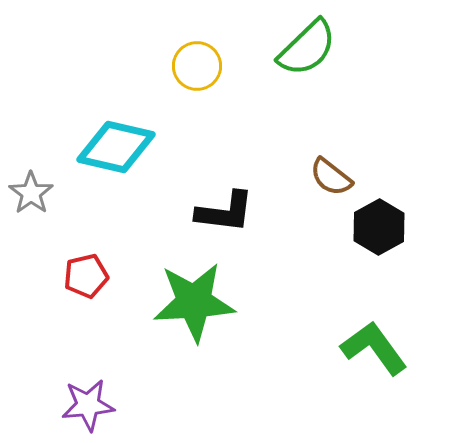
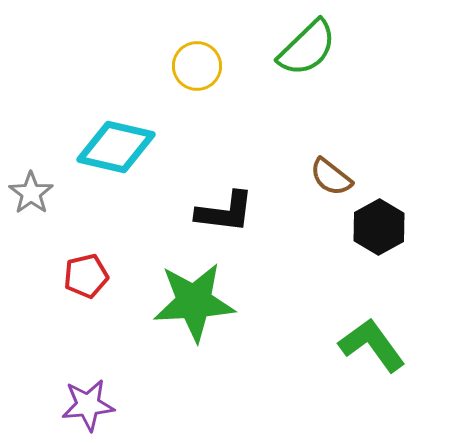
green L-shape: moved 2 px left, 3 px up
